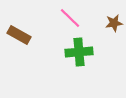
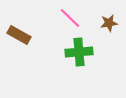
brown star: moved 5 px left
